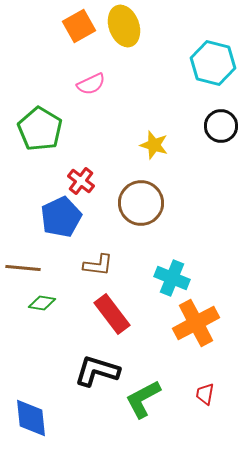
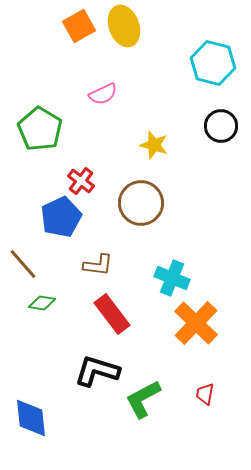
pink semicircle: moved 12 px right, 10 px down
brown line: moved 4 px up; rotated 44 degrees clockwise
orange cross: rotated 18 degrees counterclockwise
